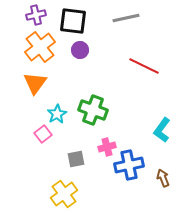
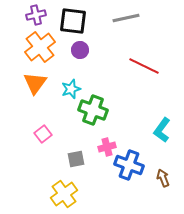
cyan star: moved 14 px right, 25 px up; rotated 12 degrees clockwise
blue cross: rotated 32 degrees clockwise
